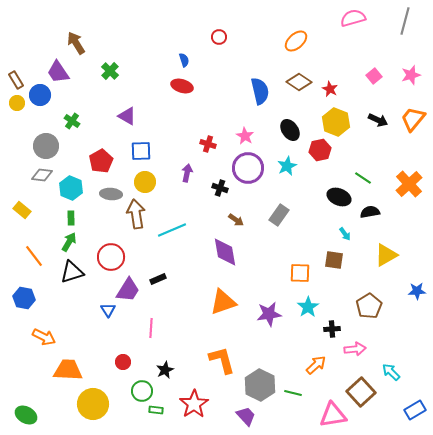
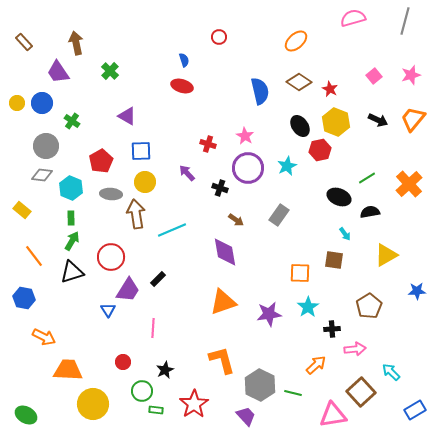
brown arrow at (76, 43): rotated 20 degrees clockwise
brown rectangle at (16, 80): moved 8 px right, 38 px up; rotated 12 degrees counterclockwise
blue circle at (40, 95): moved 2 px right, 8 px down
black ellipse at (290, 130): moved 10 px right, 4 px up
purple arrow at (187, 173): rotated 54 degrees counterclockwise
green line at (363, 178): moved 4 px right; rotated 66 degrees counterclockwise
green arrow at (69, 242): moved 3 px right, 1 px up
black rectangle at (158, 279): rotated 21 degrees counterclockwise
pink line at (151, 328): moved 2 px right
